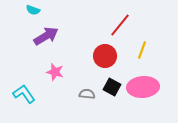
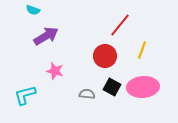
pink star: moved 1 px up
cyan L-shape: moved 1 px right, 1 px down; rotated 70 degrees counterclockwise
